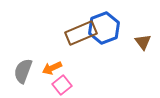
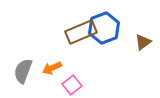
brown rectangle: moved 1 px up
brown triangle: rotated 30 degrees clockwise
pink square: moved 10 px right
